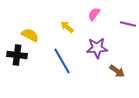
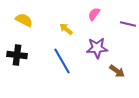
yellow arrow: moved 1 px left, 2 px down
yellow semicircle: moved 6 px left, 15 px up
